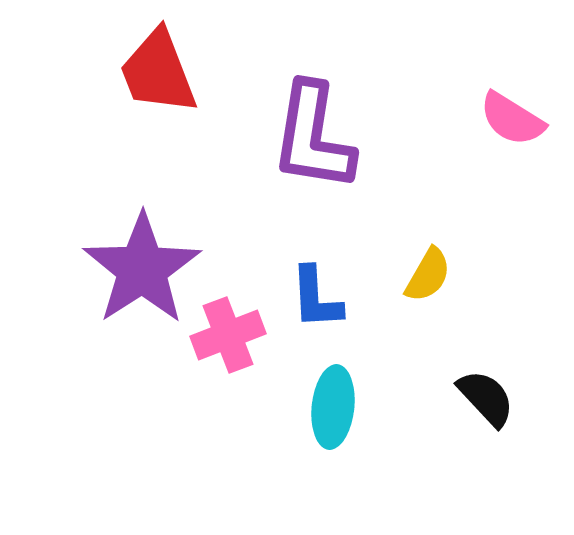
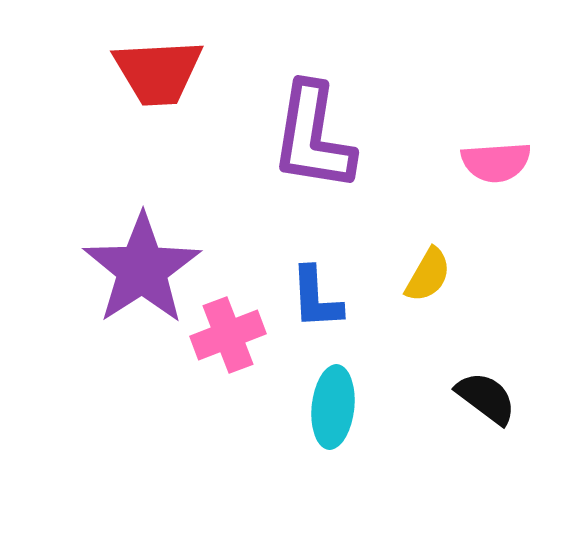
red trapezoid: rotated 72 degrees counterclockwise
pink semicircle: moved 16 px left, 43 px down; rotated 36 degrees counterclockwise
black semicircle: rotated 10 degrees counterclockwise
